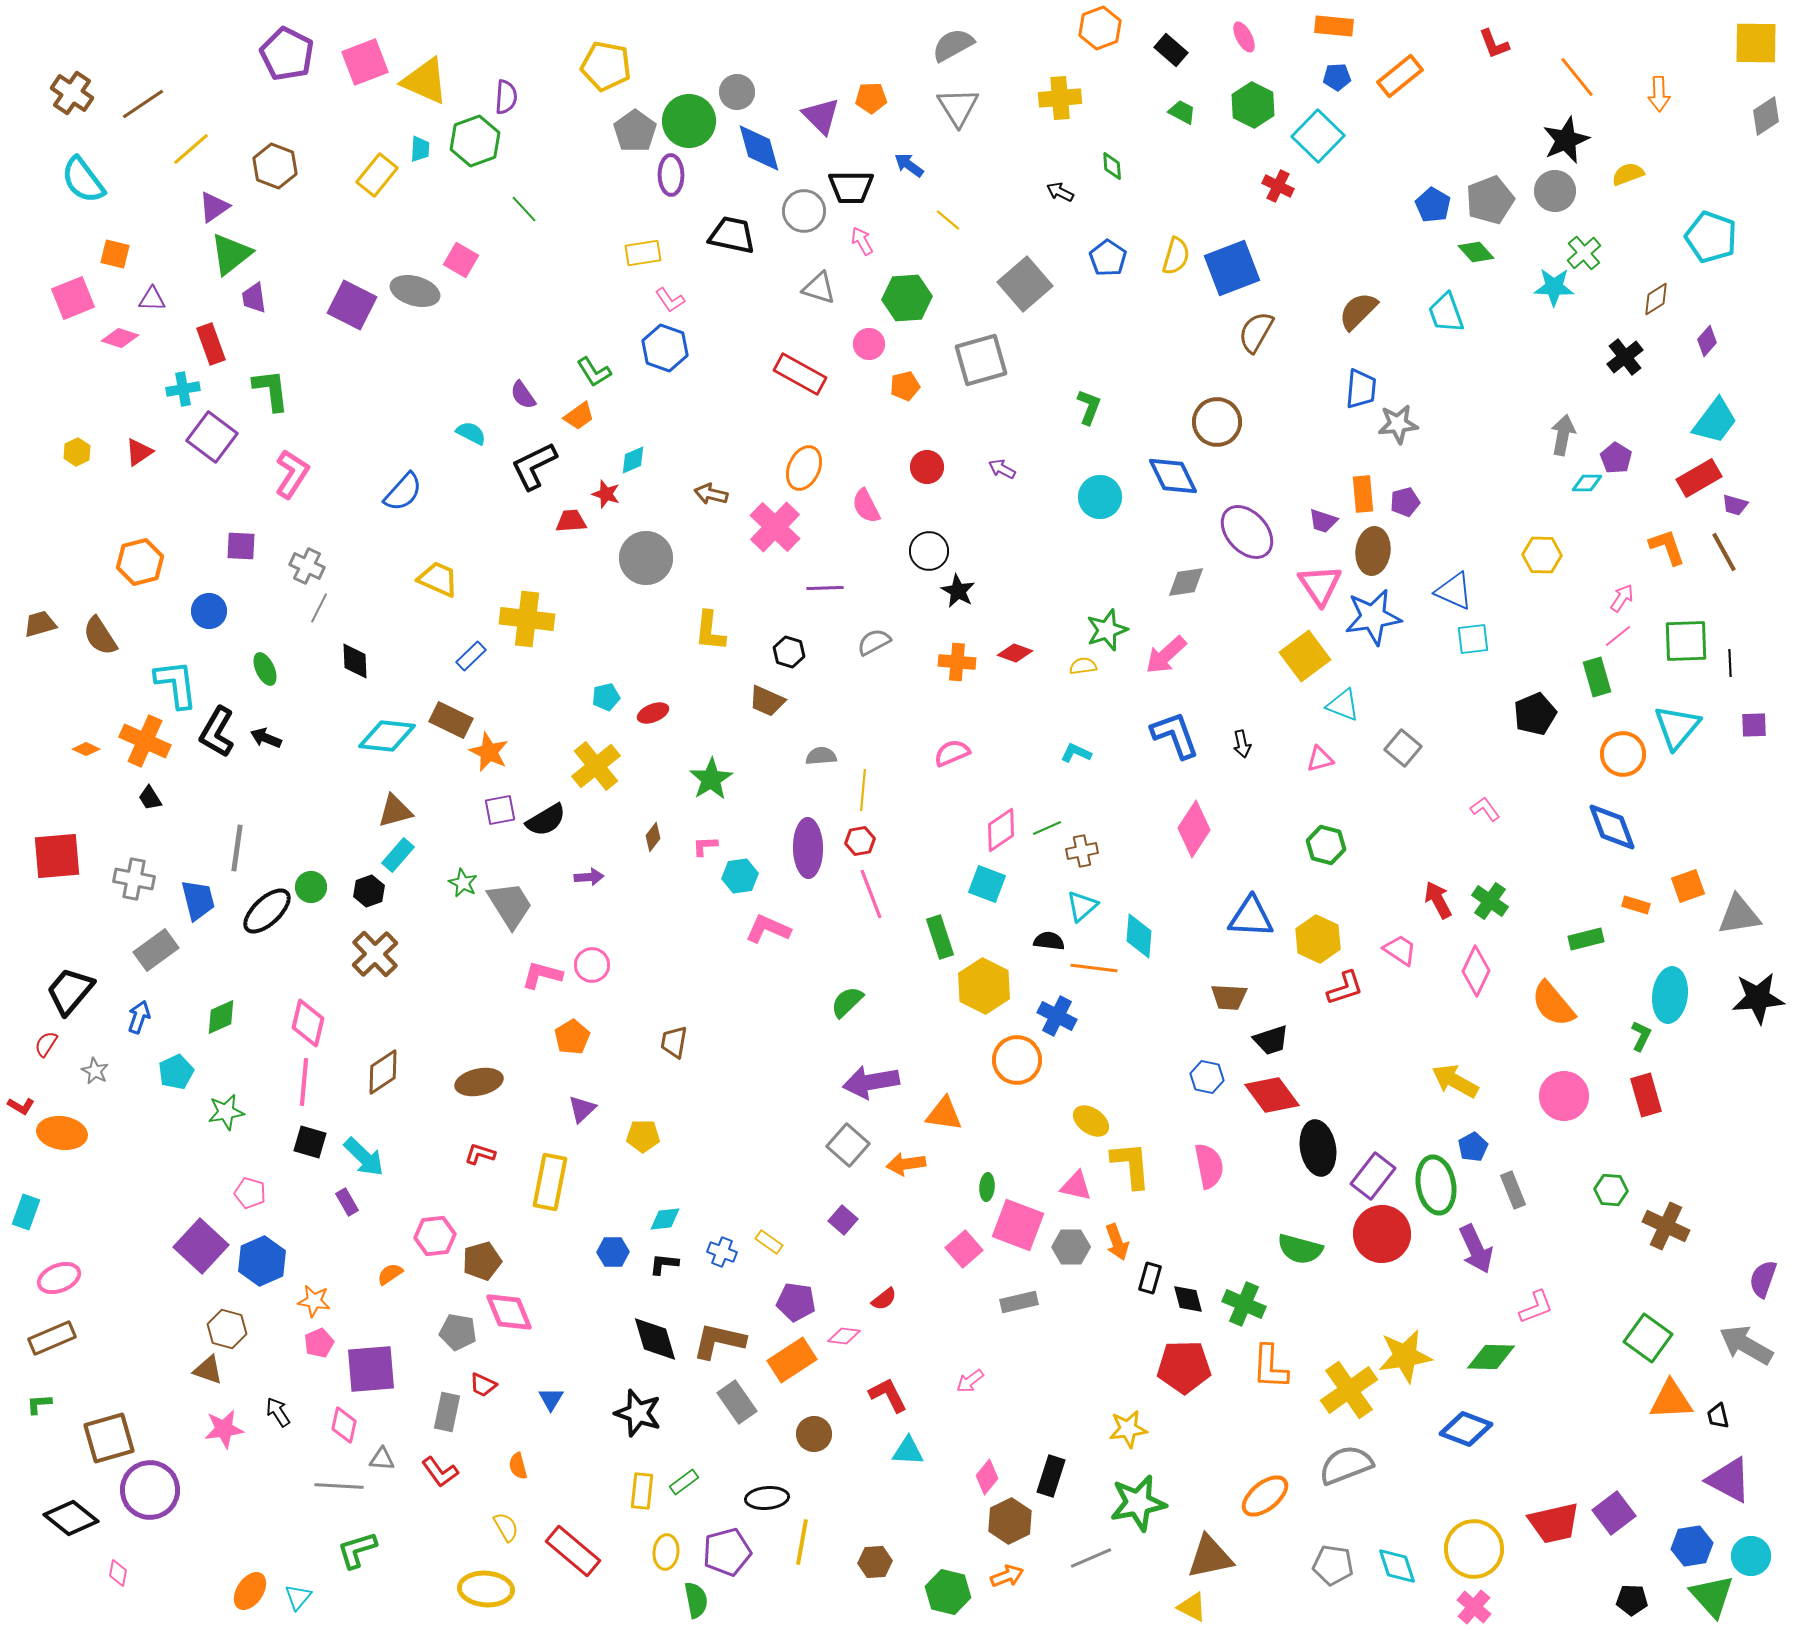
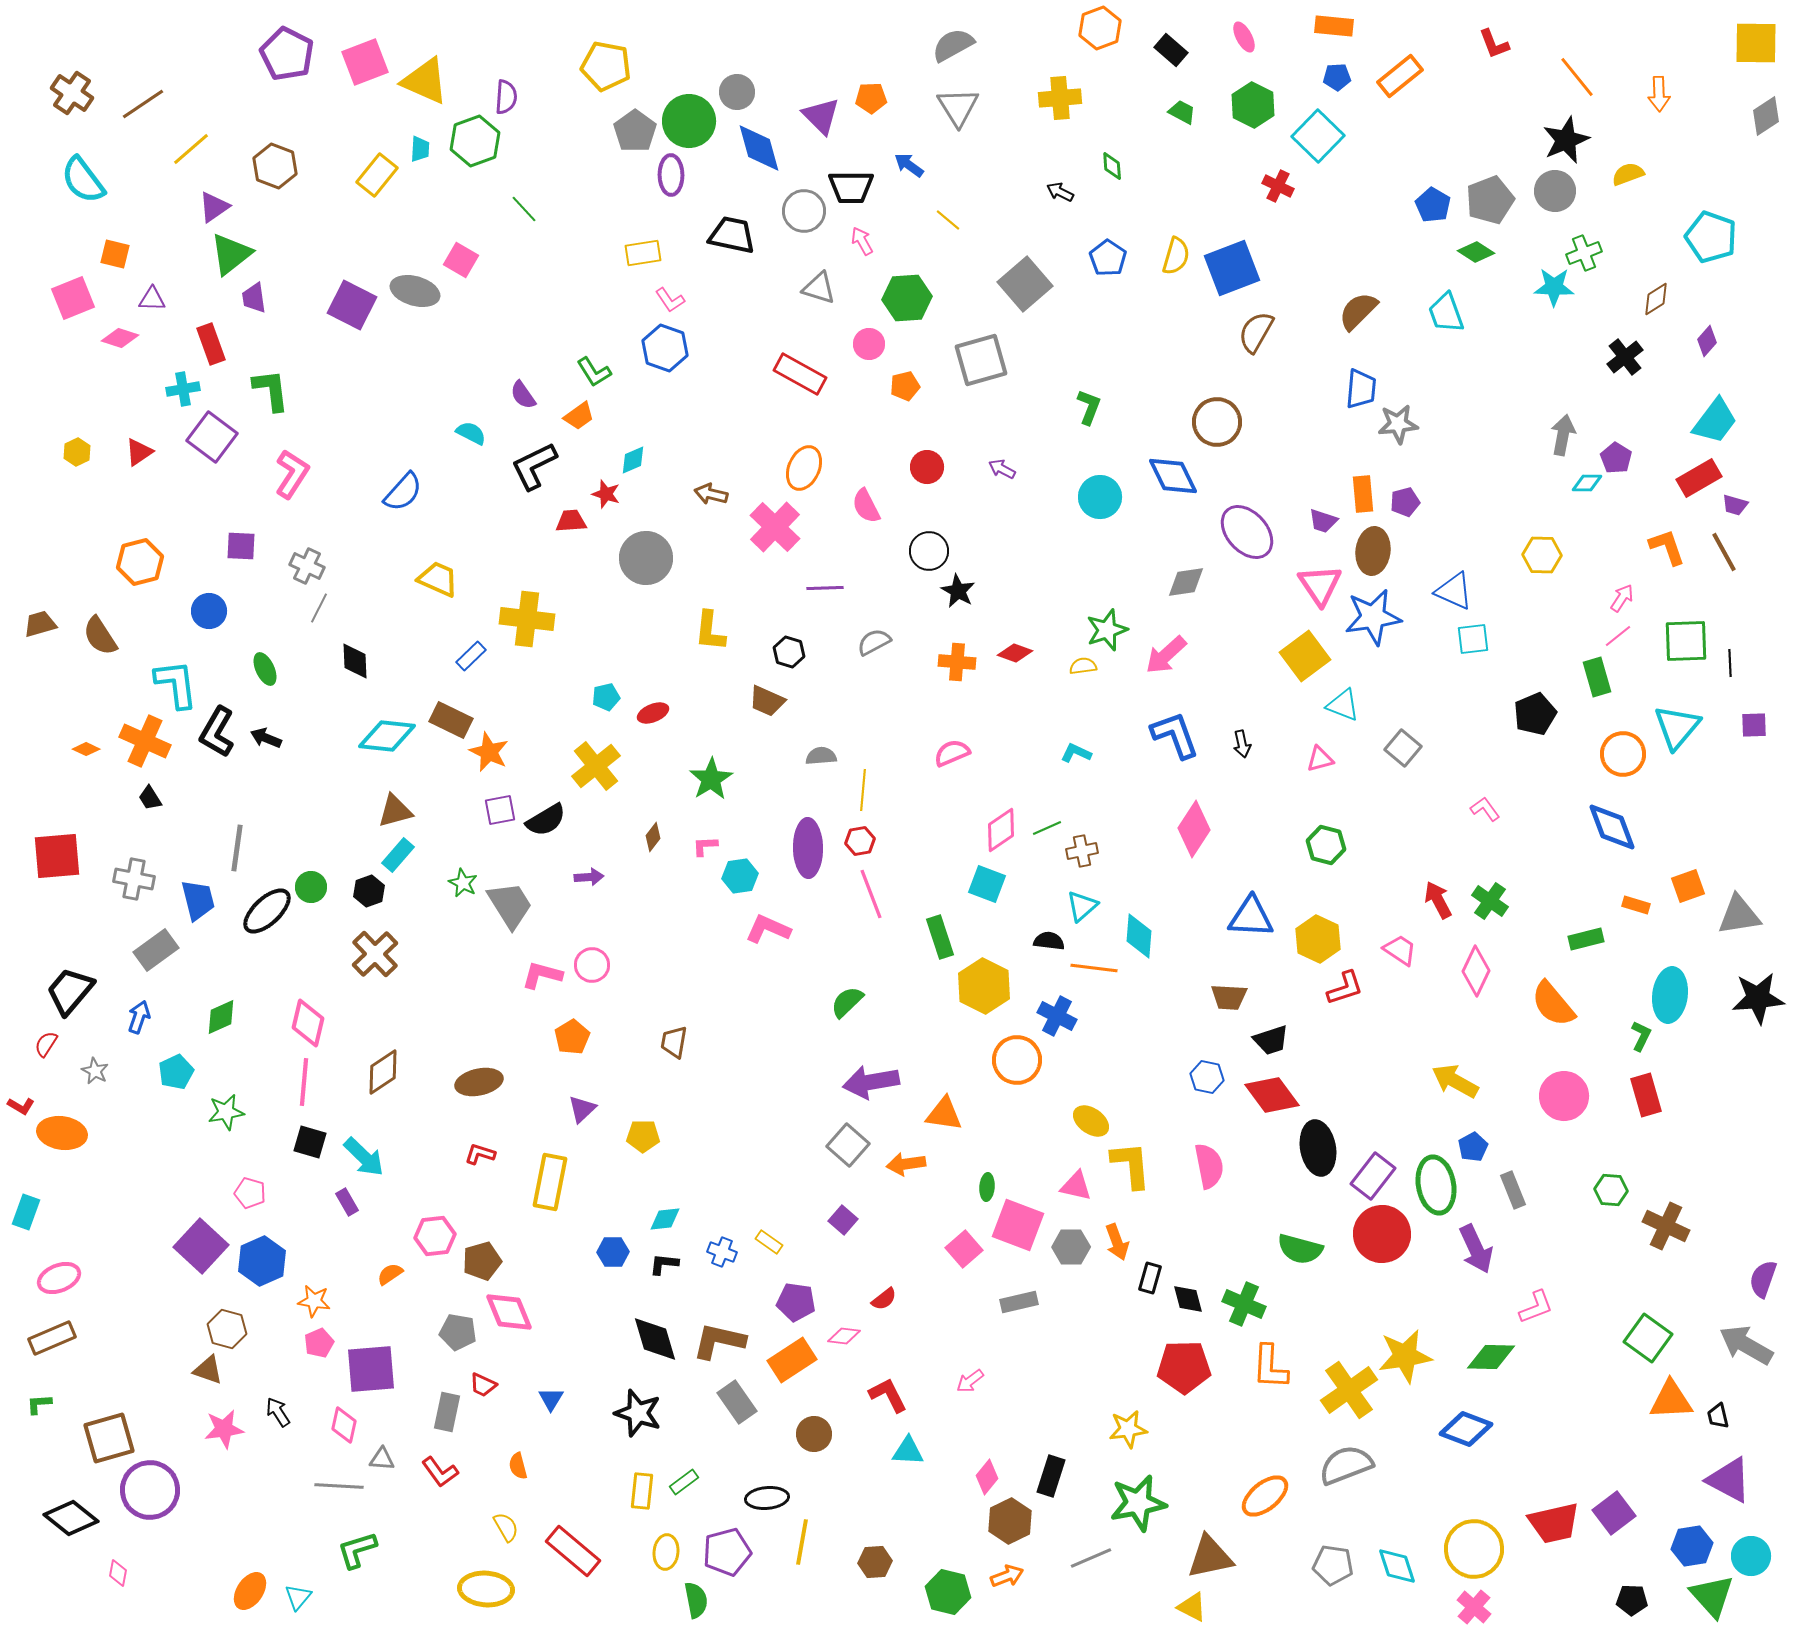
green diamond at (1476, 252): rotated 15 degrees counterclockwise
green cross at (1584, 253): rotated 20 degrees clockwise
